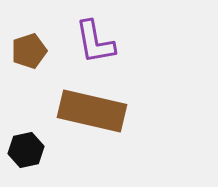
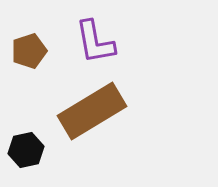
brown rectangle: rotated 44 degrees counterclockwise
